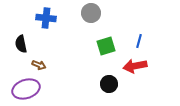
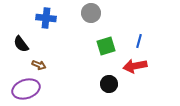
black semicircle: rotated 24 degrees counterclockwise
